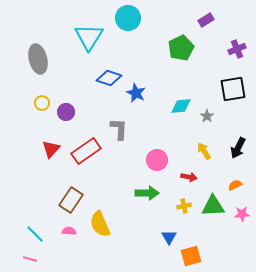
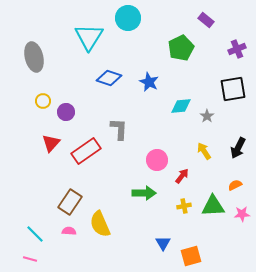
purple rectangle: rotated 70 degrees clockwise
gray ellipse: moved 4 px left, 2 px up
blue star: moved 13 px right, 11 px up
yellow circle: moved 1 px right, 2 px up
red triangle: moved 6 px up
red arrow: moved 7 px left, 1 px up; rotated 63 degrees counterclockwise
green arrow: moved 3 px left
brown rectangle: moved 1 px left, 2 px down
blue triangle: moved 6 px left, 6 px down
